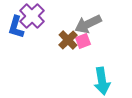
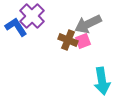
blue L-shape: rotated 130 degrees clockwise
brown cross: rotated 24 degrees counterclockwise
